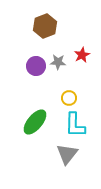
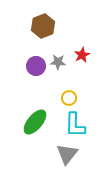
brown hexagon: moved 2 px left
